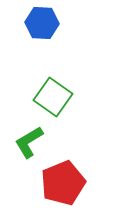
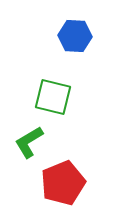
blue hexagon: moved 33 px right, 13 px down
green square: rotated 21 degrees counterclockwise
